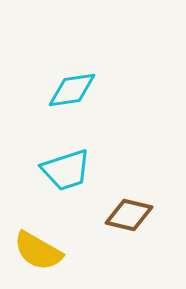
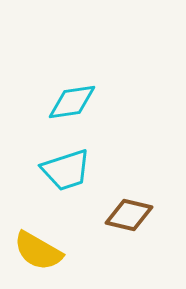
cyan diamond: moved 12 px down
